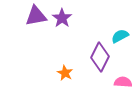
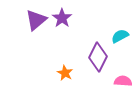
purple triangle: moved 4 px down; rotated 30 degrees counterclockwise
purple diamond: moved 2 px left
pink semicircle: moved 1 px up
